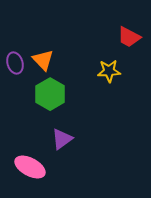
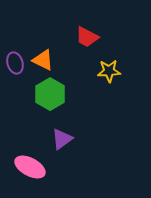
red trapezoid: moved 42 px left
orange triangle: rotated 20 degrees counterclockwise
